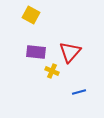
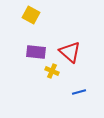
red triangle: rotated 30 degrees counterclockwise
